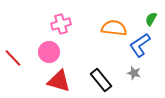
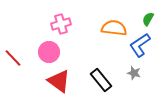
green semicircle: moved 3 px left
red triangle: rotated 20 degrees clockwise
